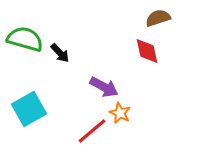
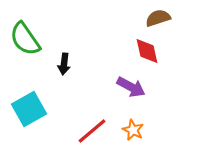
green semicircle: rotated 141 degrees counterclockwise
black arrow: moved 4 px right, 11 px down; rotated 50 degrees clockwise
purple arrow: moved 27 px right
orange star: moved 13 px right, 17 px down
